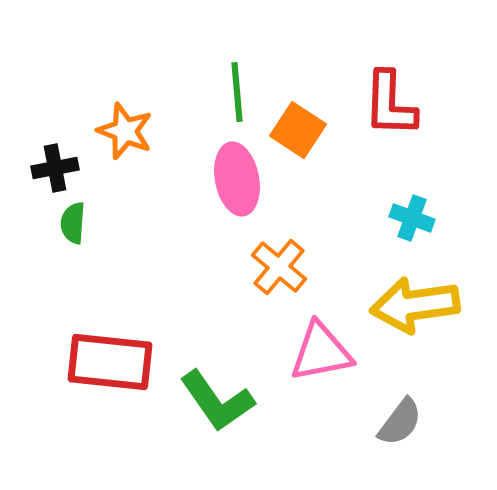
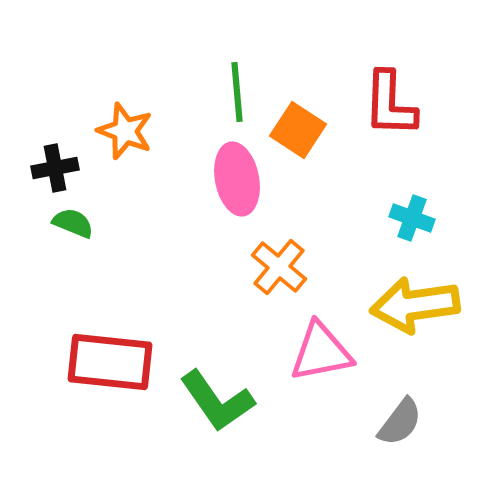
green semicircle: rotated 108 degrees clockwise
